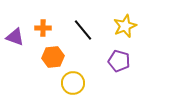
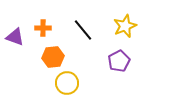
purple pentagon: rotated 30 degrees clockwise
yellow circle: moved 6 px left
